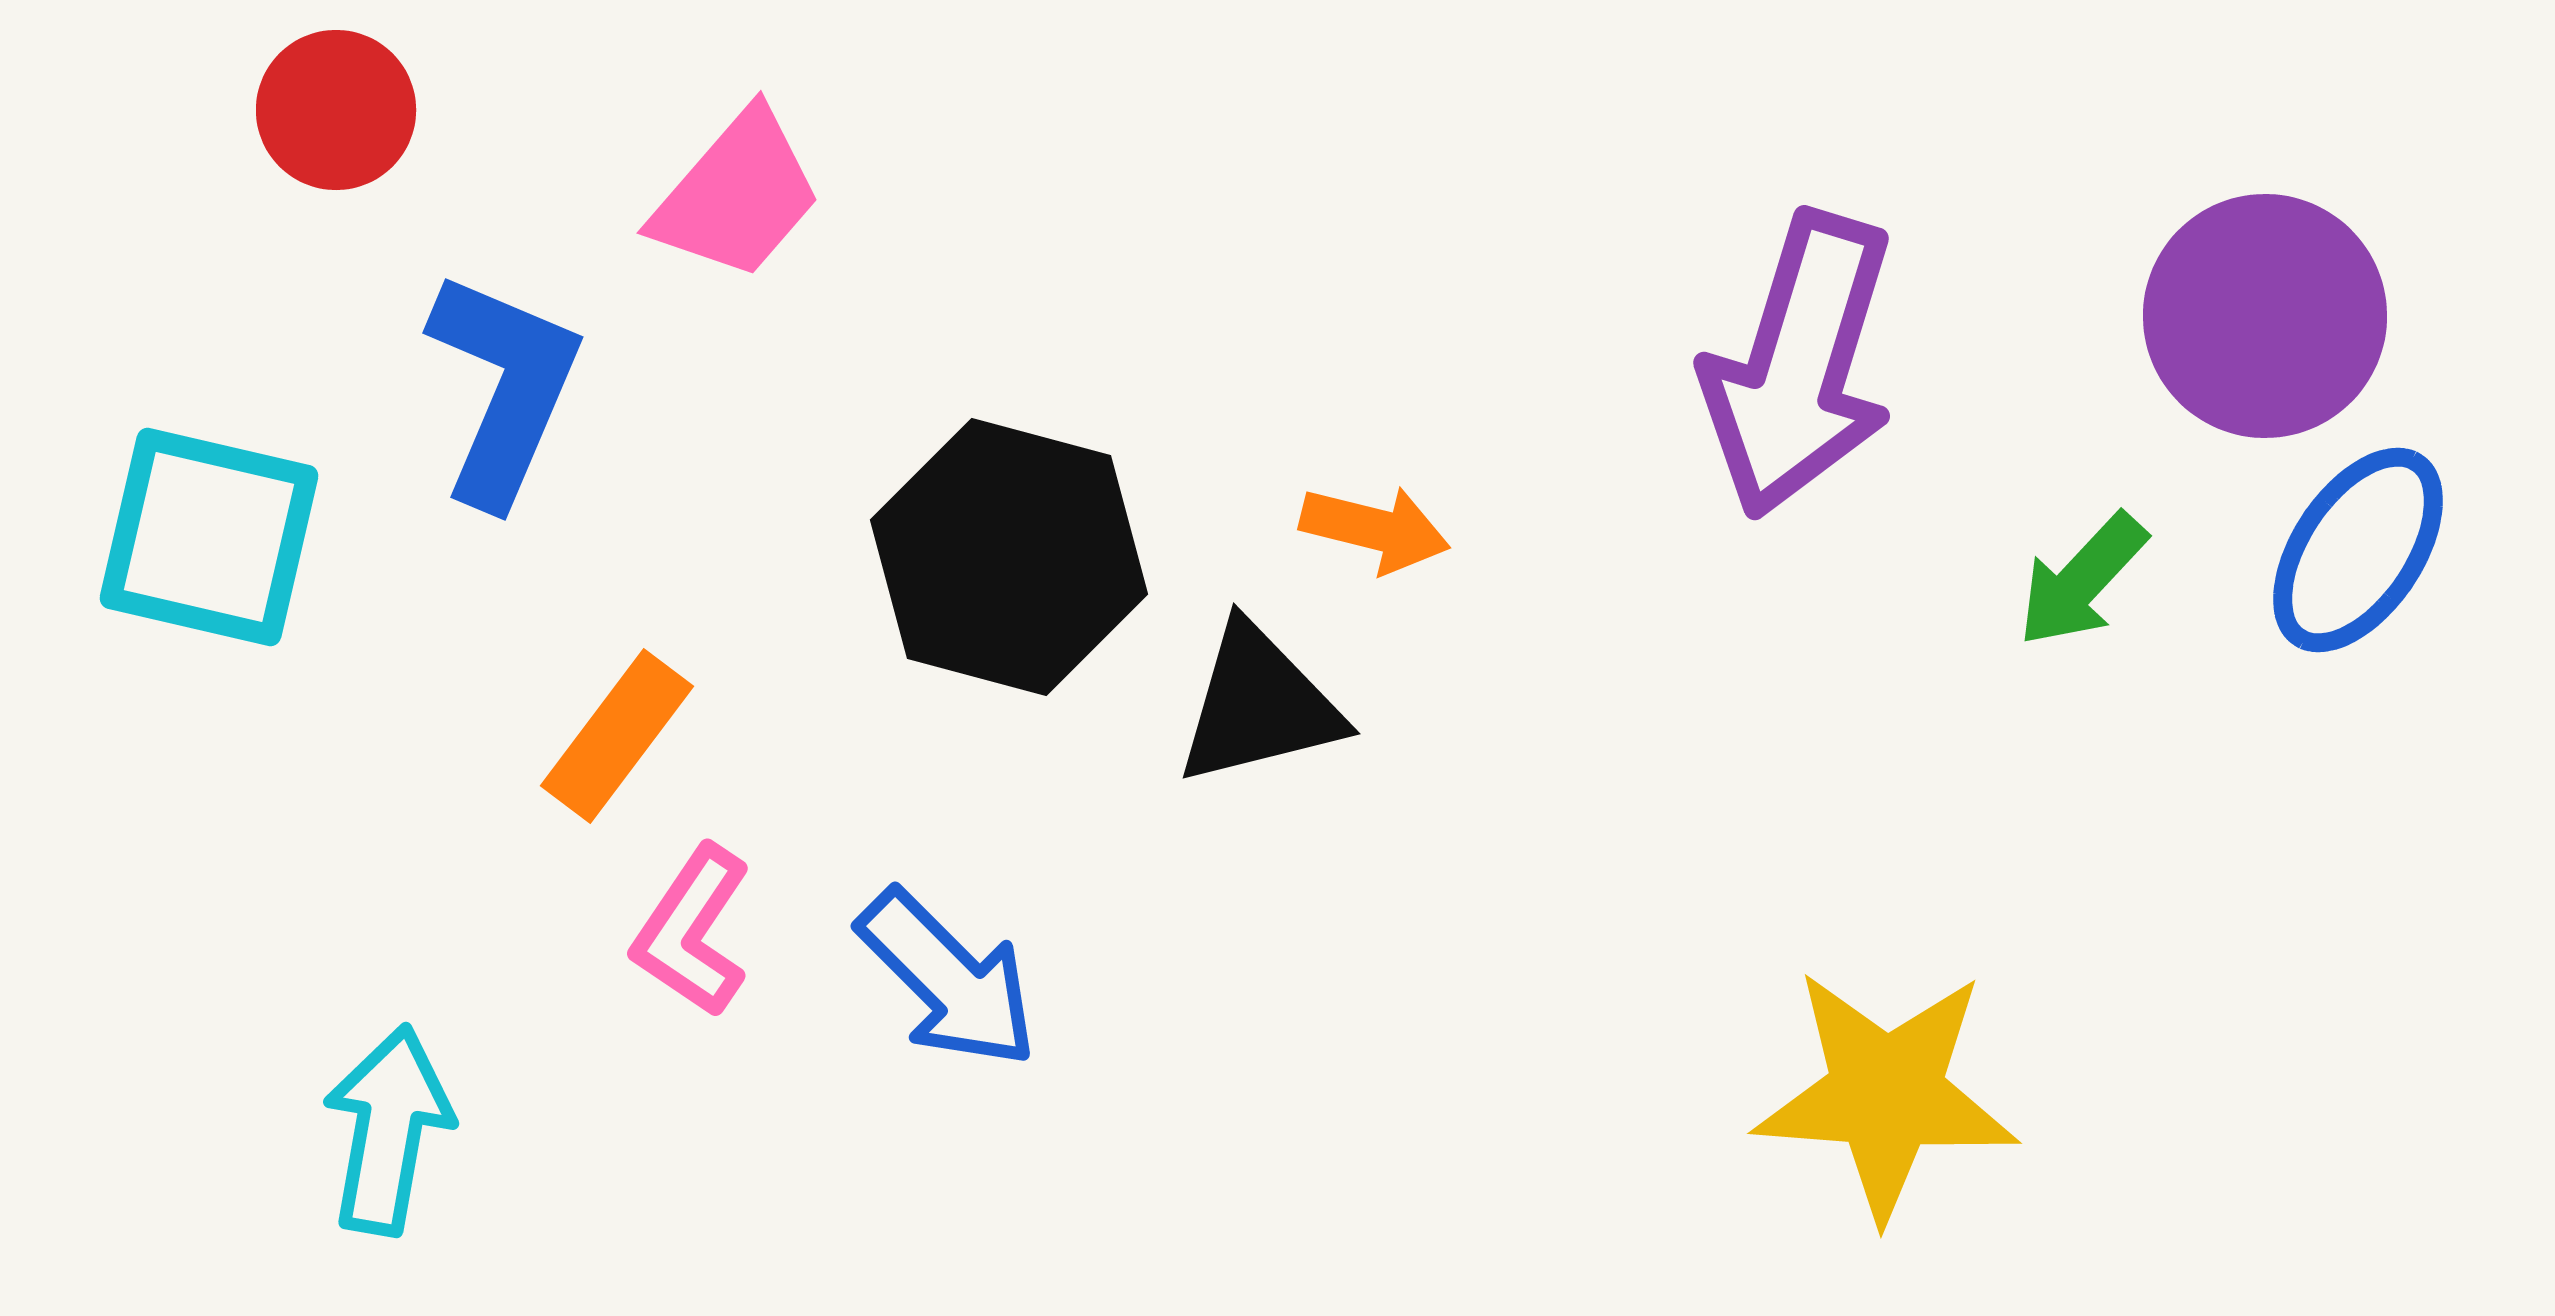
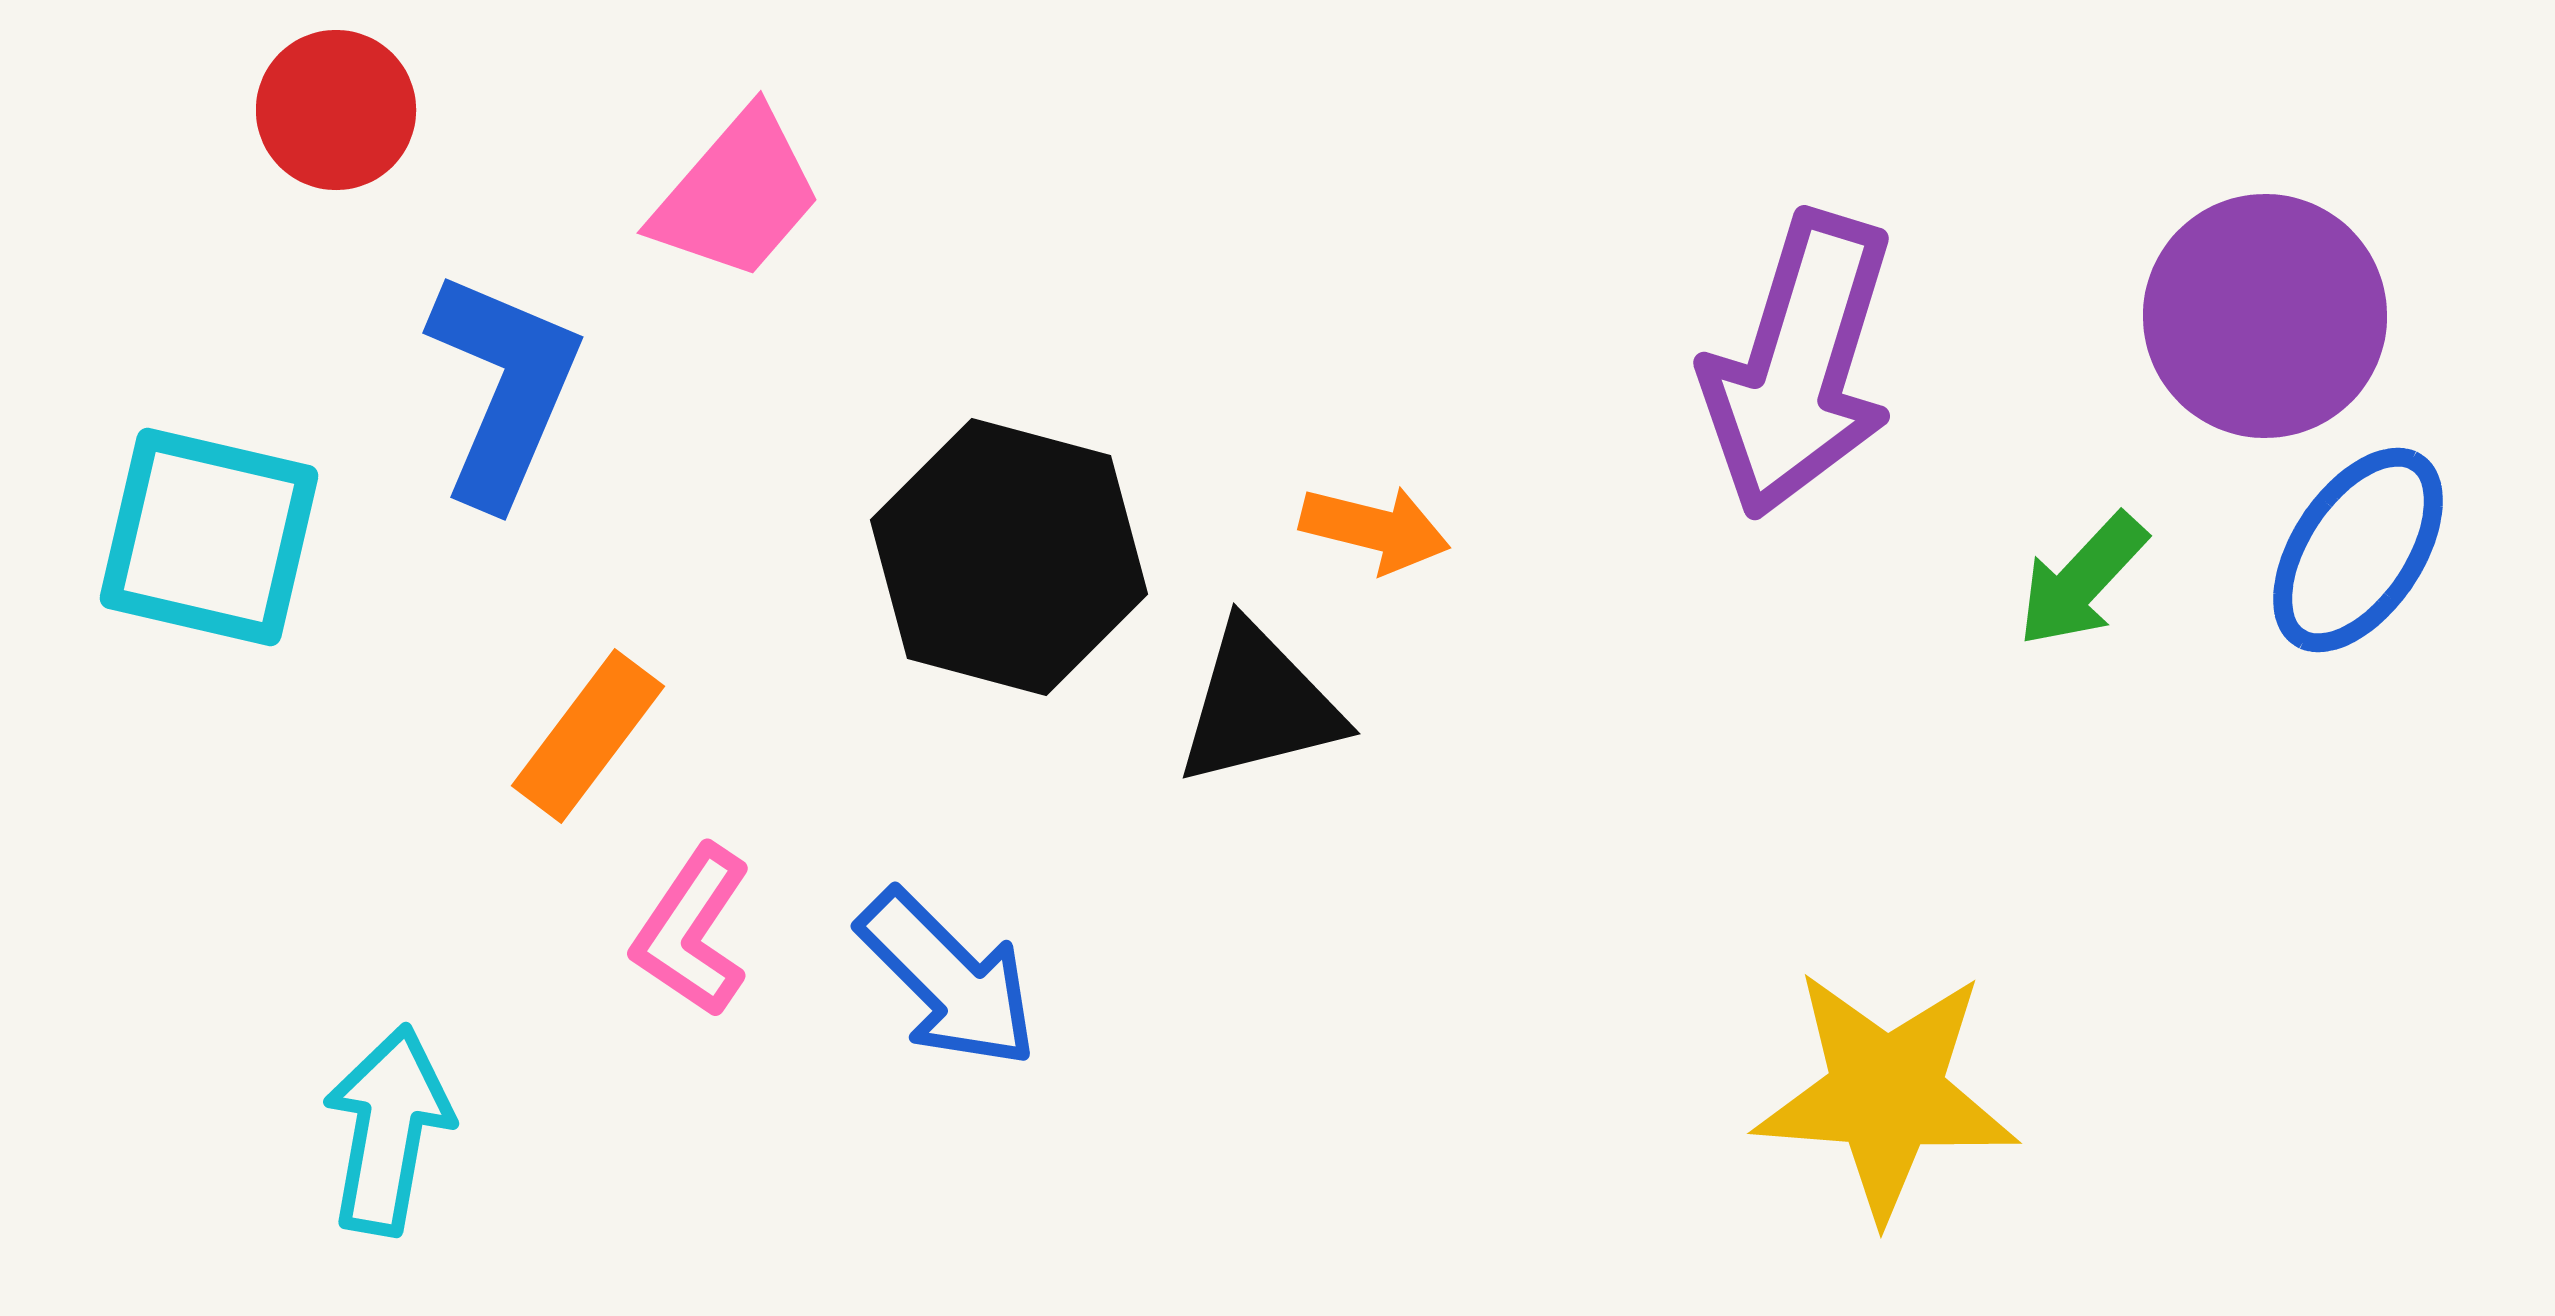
orange rectangle: moved 29 px left
